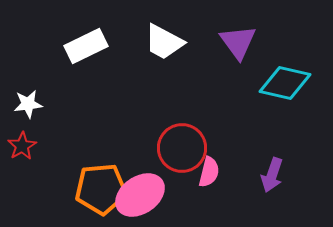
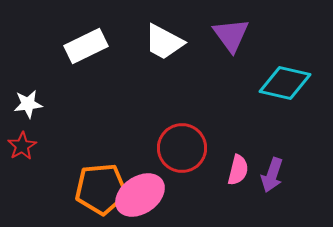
purple triangle: moved 7 px left, 7 px up
pink semicircle: moved 29 px right, 2 px up
